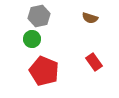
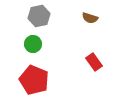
green circle: moved 1 px right, 5 px down
red pentagon: moved 10 px left, 9 px down
